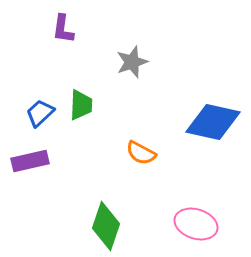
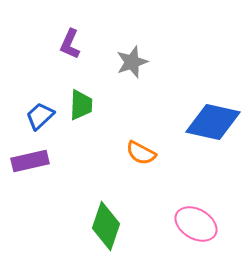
purple L-shape: moved 7 px right, 15 px down; rotated 16 degrees clockwise
blue trapezoid: moved 3 px down
pink ellipse: rotated 12 degrees clockwise
